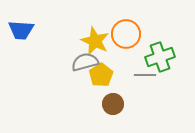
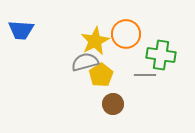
yellow star: rotated 20 degrees clockwise
green cross: moved 1 px right, 2 px up; rotated 28 degrees clockwise
